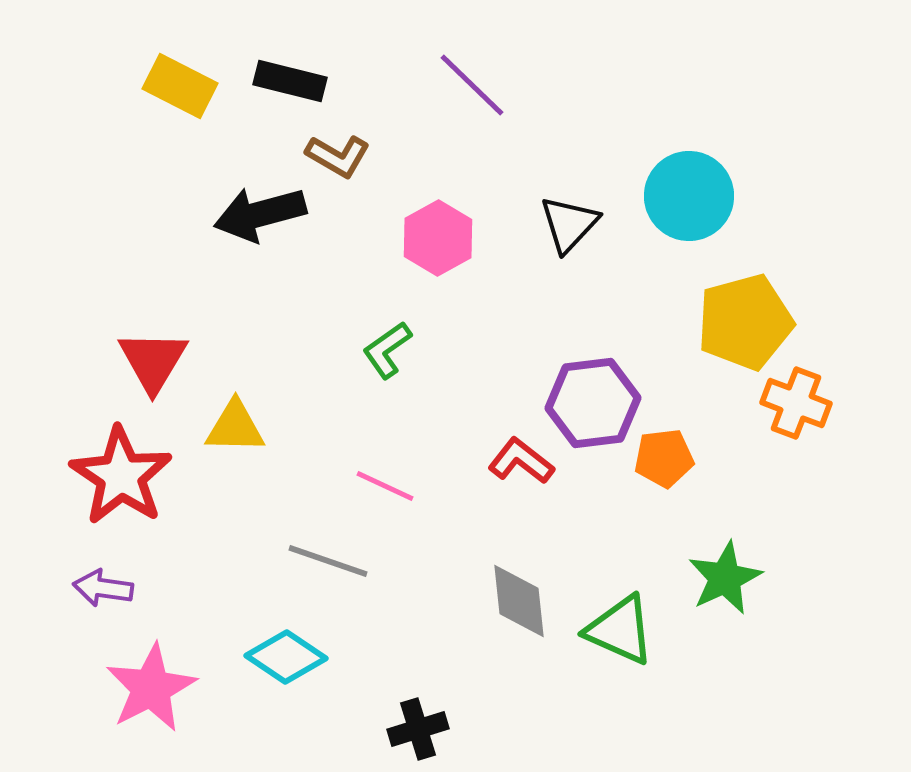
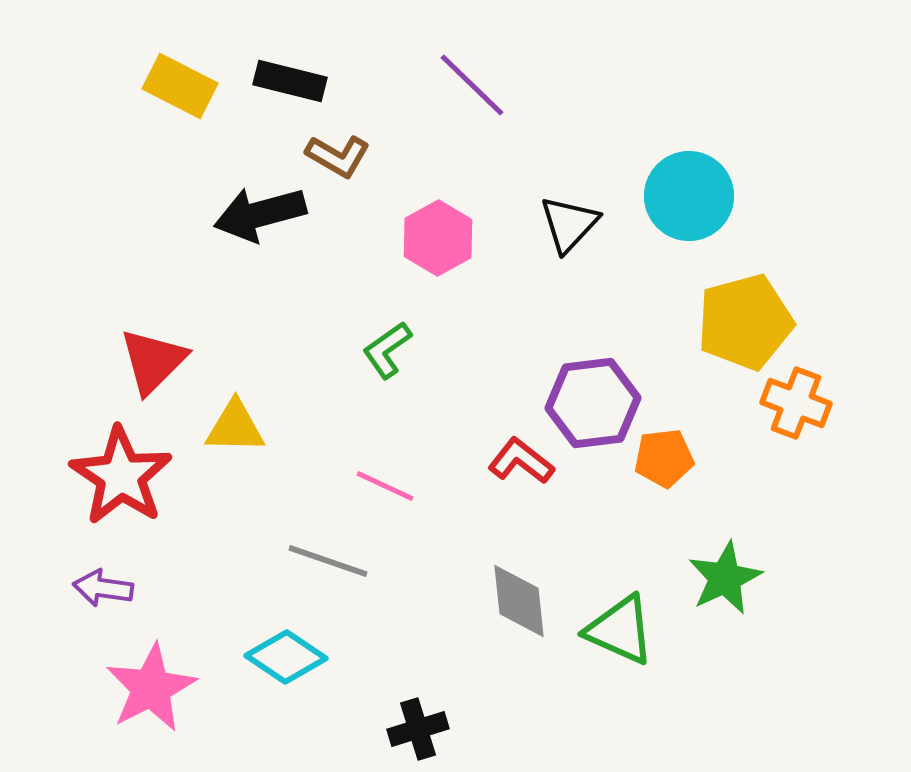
red triangle: rotated 14 degrees clockwise
